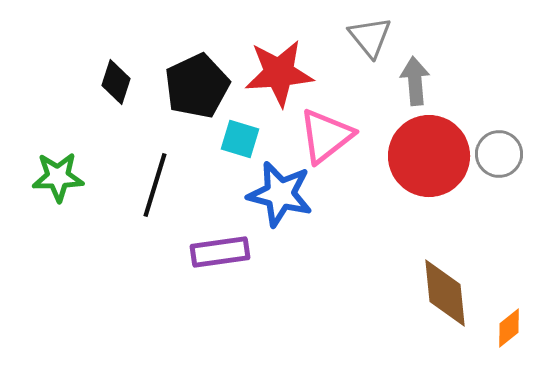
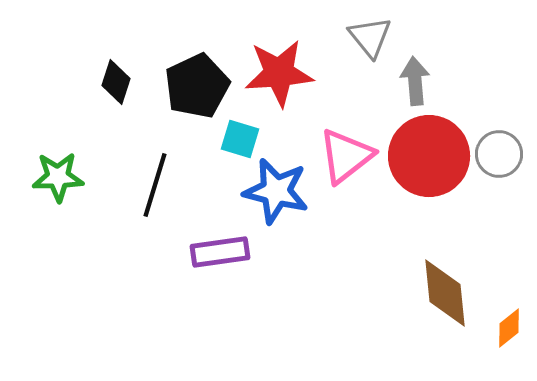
pink triangle: moved 20 px right, 20 px down
blue star: moved 4 px left, 3 px up
